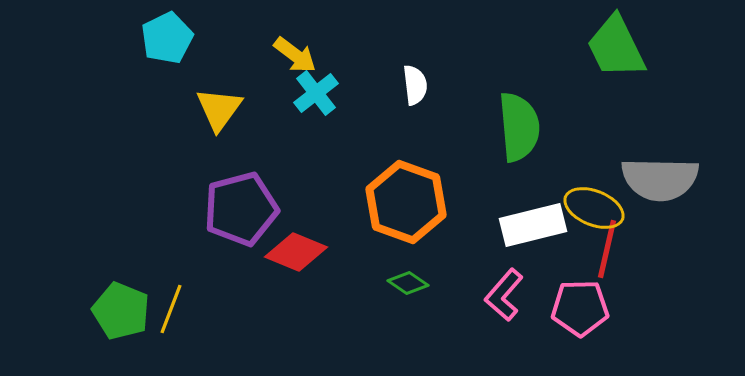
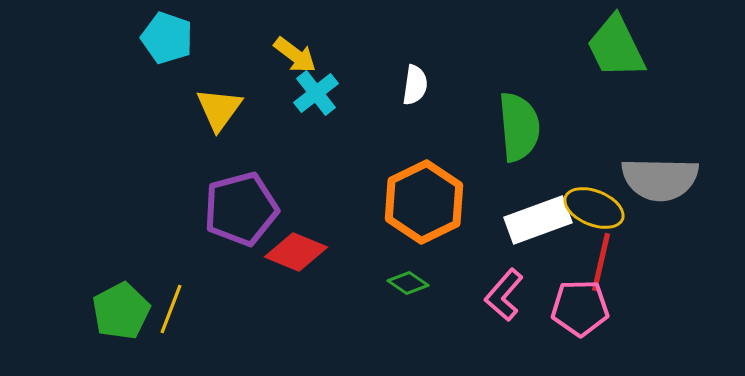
cyan pentagon: rotated 27 degrees counterclockwise
white semicircle: rotated 15 degrees clockwise
orange hexagon: moved 18 px right; rotated 14 degrees clockwise
white rectangle: moved 5 px right, 5 px up; rotated 6 degrees counterclockwise
red line: moved 6 px left, 13 px down
green pentagon: rotated 22 degrees clockwise
